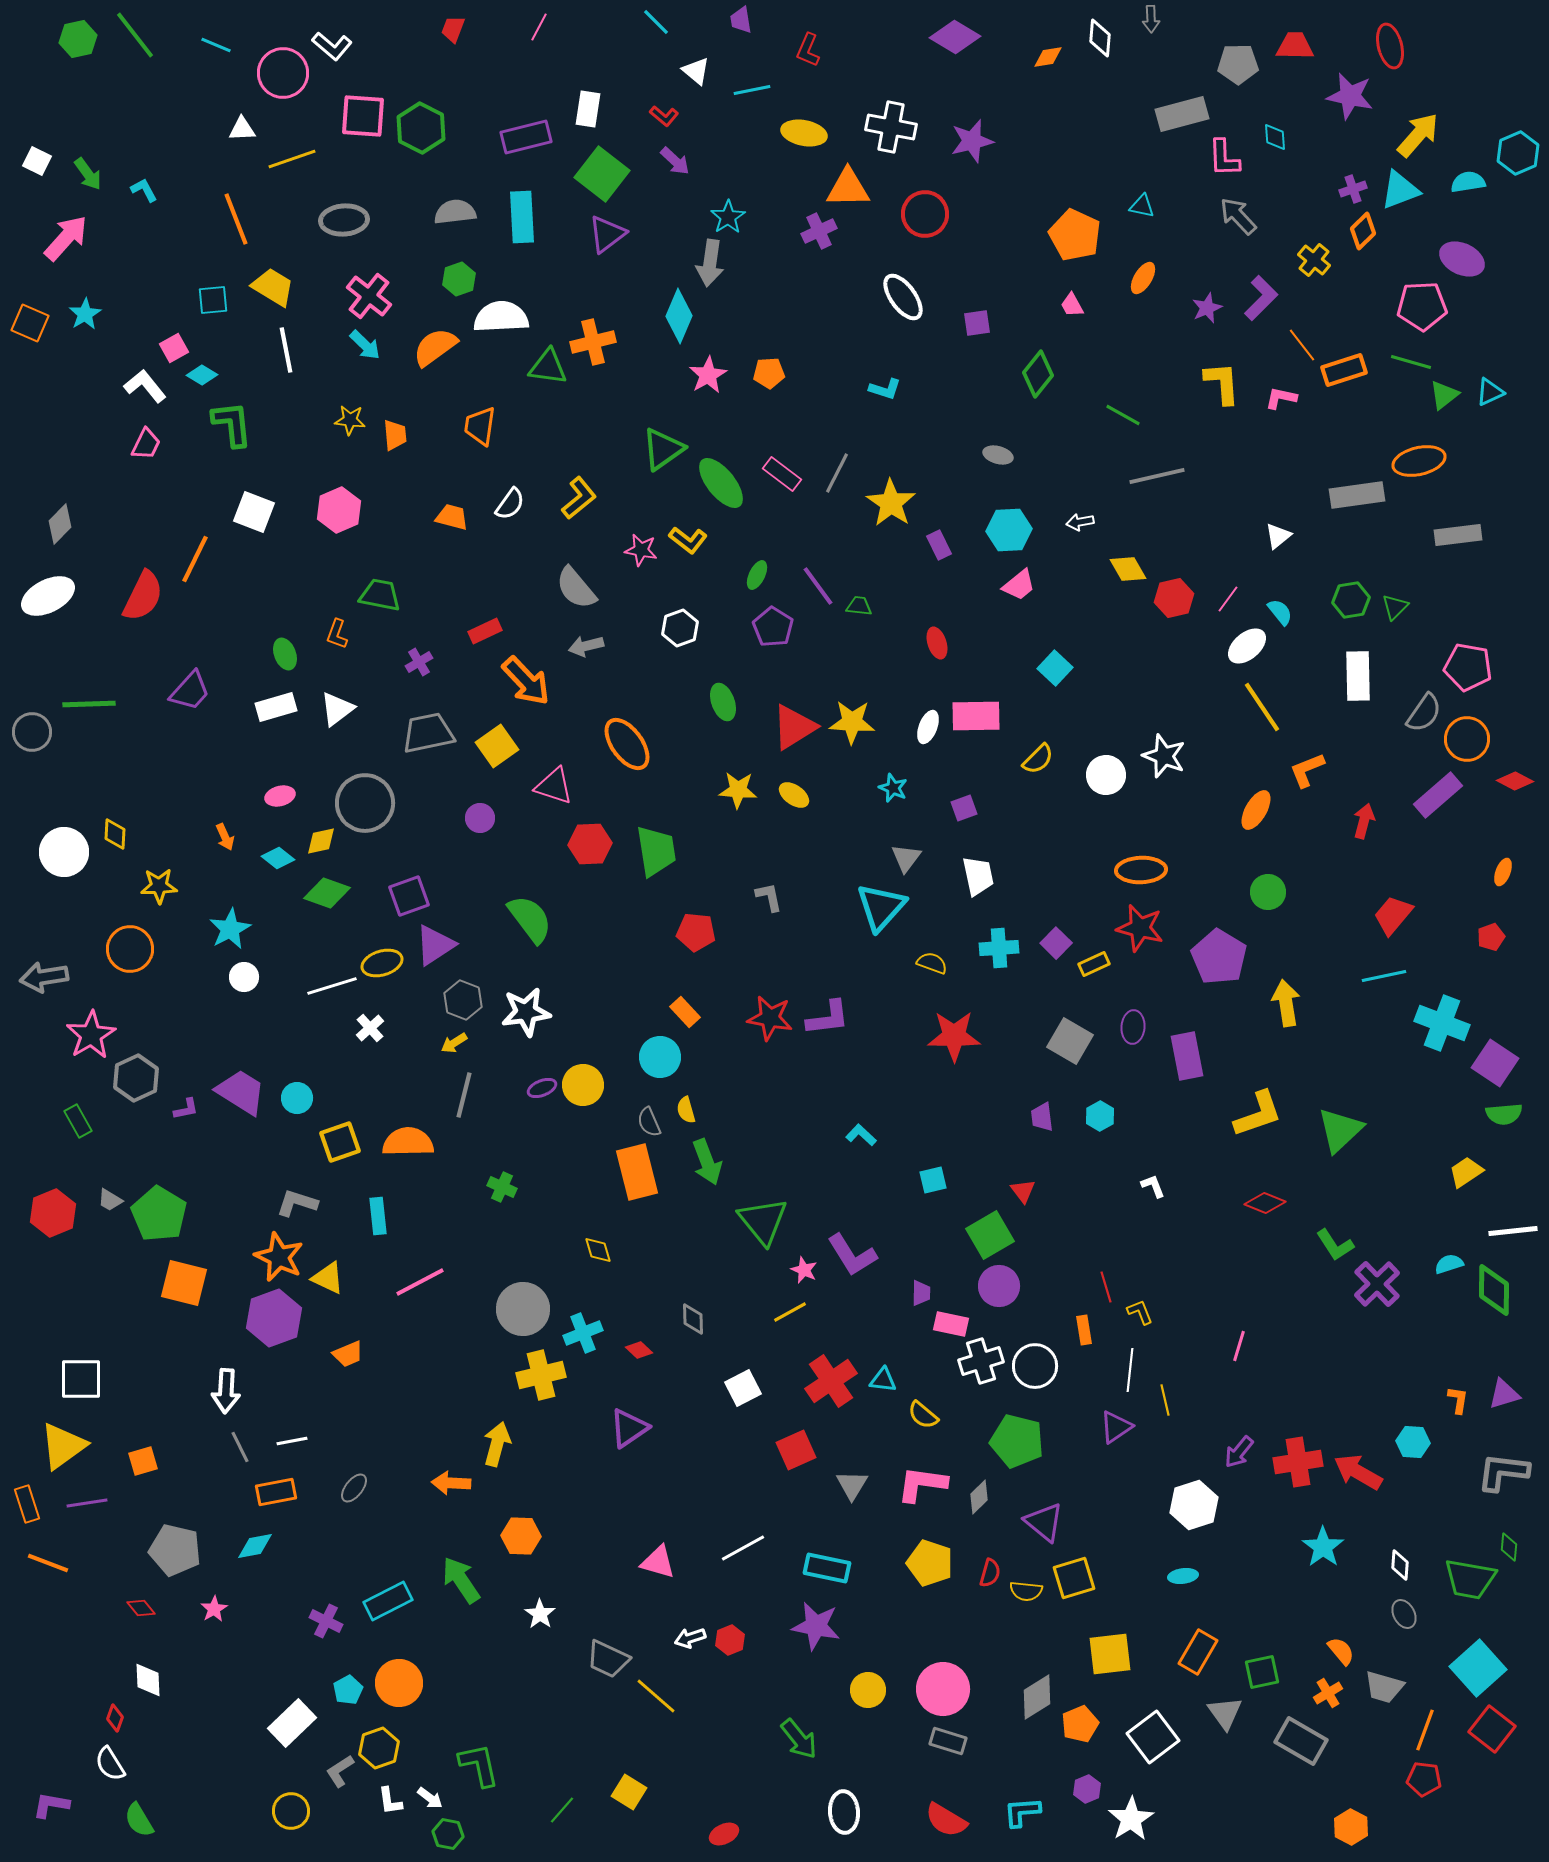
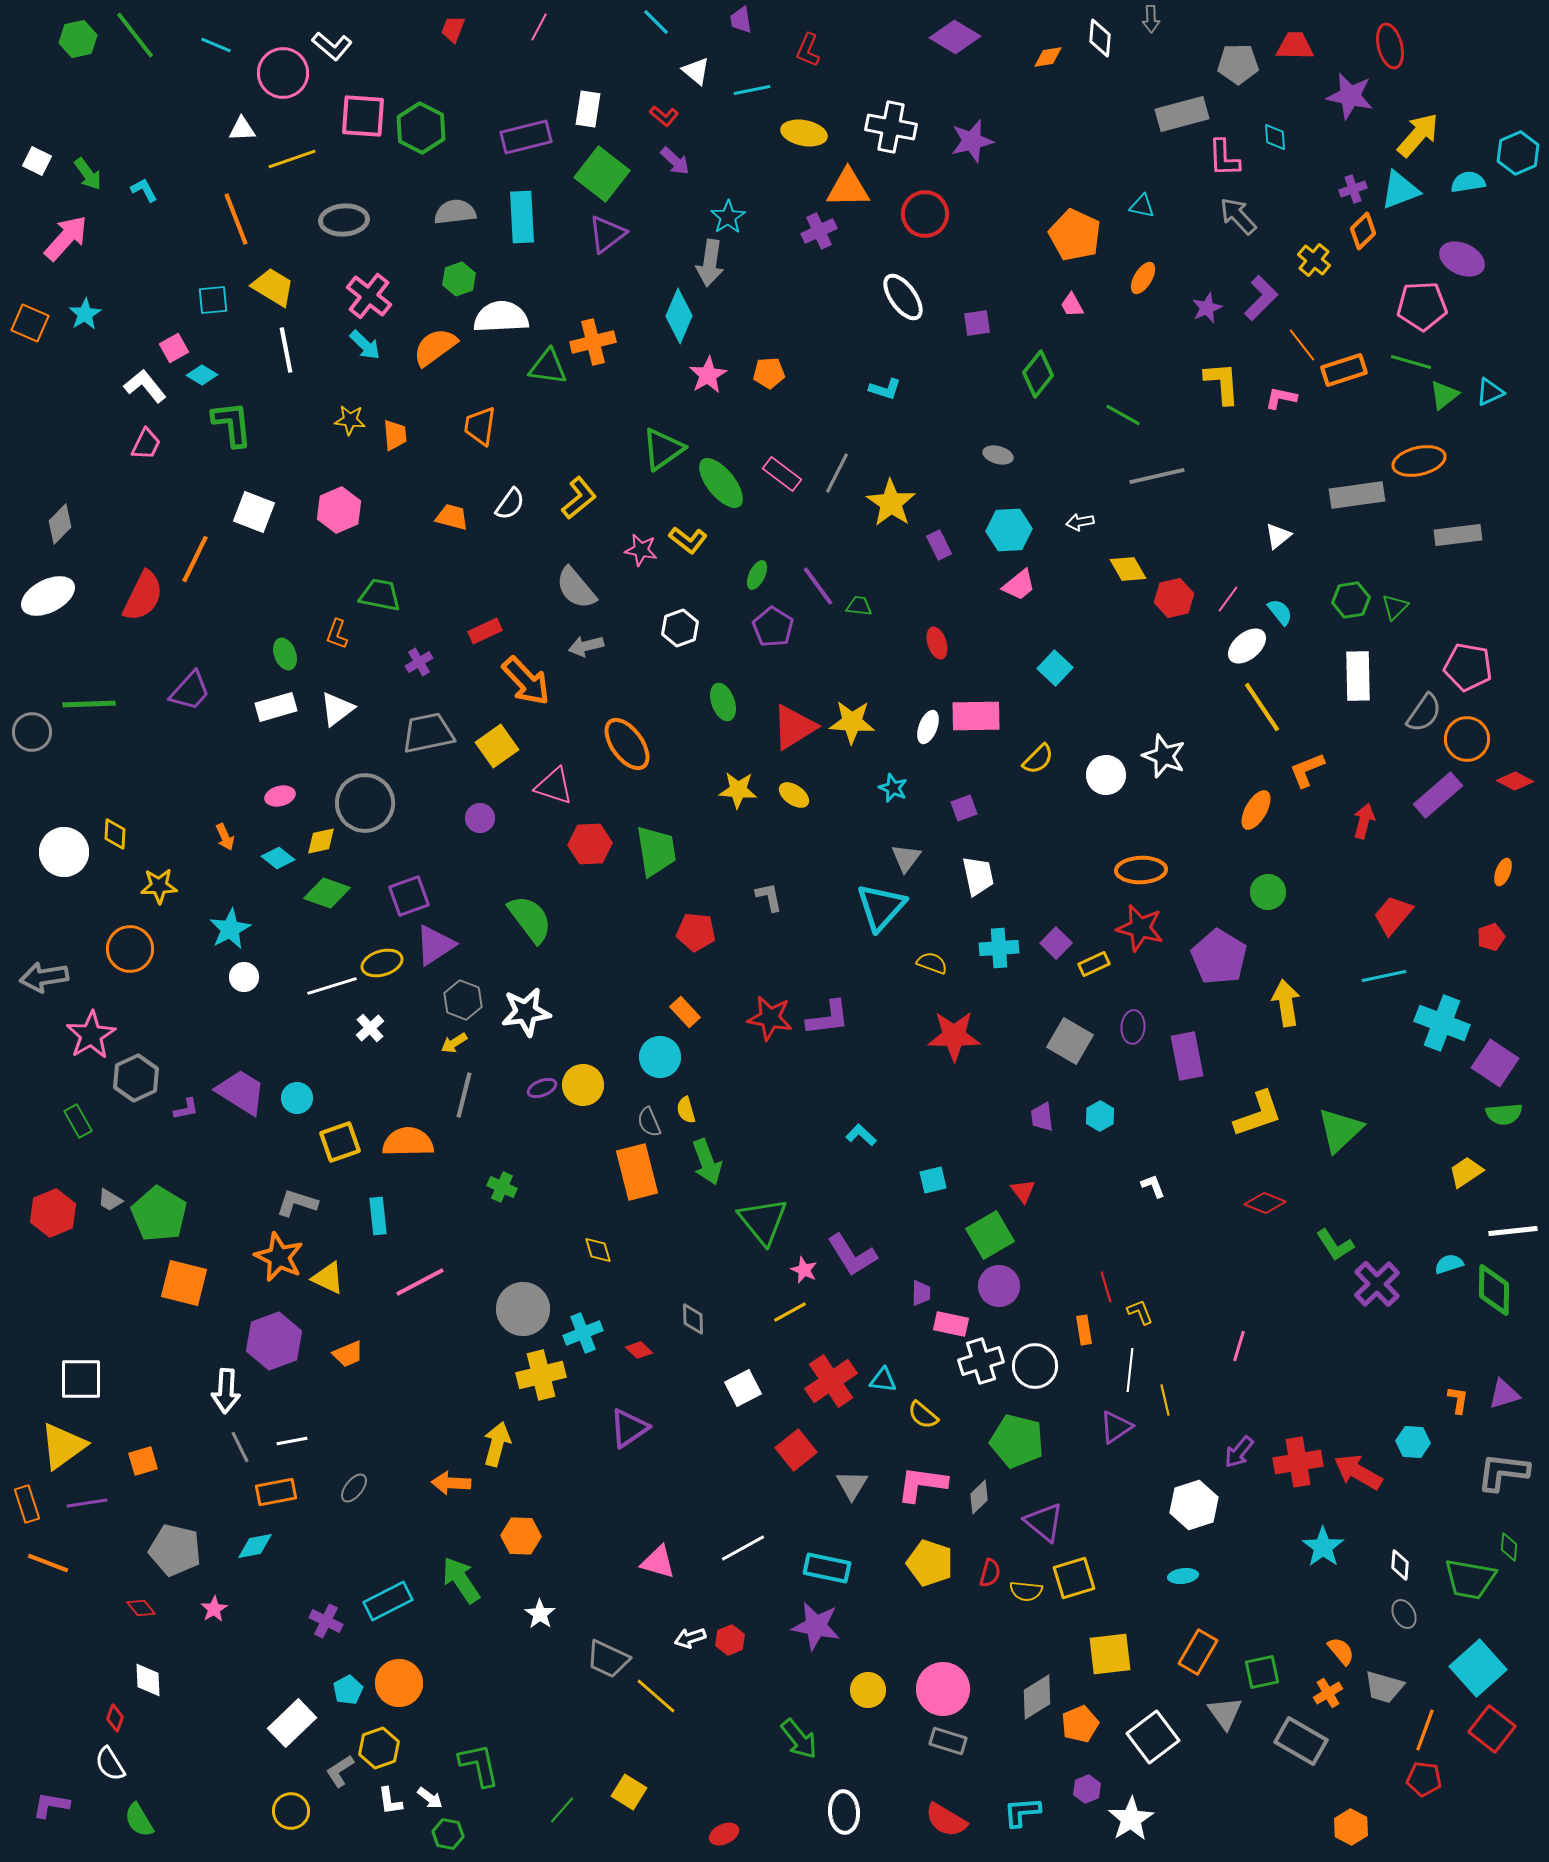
purple hexagon at (274, 1318): moved 23 px down
red square at (796, 1450): rotated 15 degrees counterclockwise
